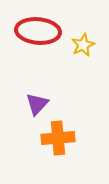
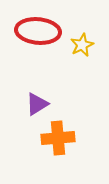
yellow star: moved 1 px left
purple triangle: rotated 15 degrees clockwise
